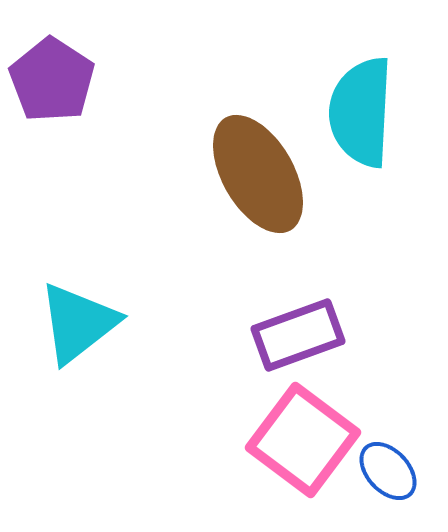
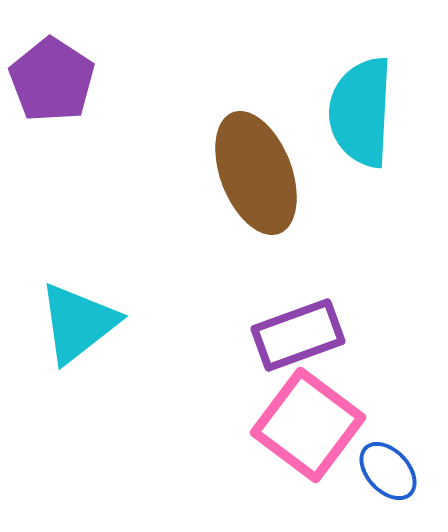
brown ellipse: moved 2 px left, 1 px up; rotated 9 degrees clockwise
pink square: moved 5 px right, 15 px up
